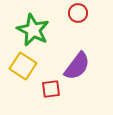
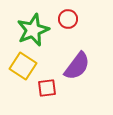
red circle: moved 10 px left, 6 px down
green star: rotated 24 degrees clockwise
red square: moved 4 px left, 1 px up
